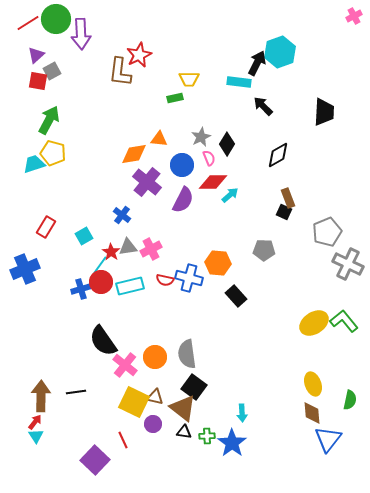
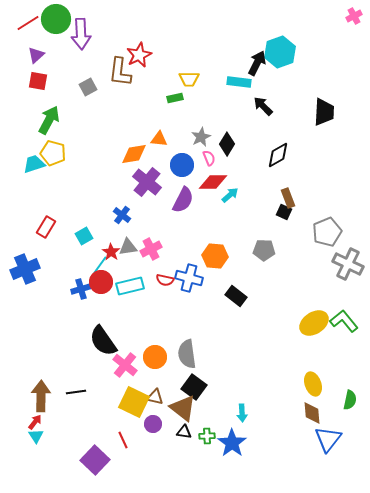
gray square at (52, 71): moved 36 px right, 16 px down
orange hexagon at (218, 263): moved 3 px left, 7 px up
black rectangle at (236, 296): rotated 10 degrees counterclockwise
